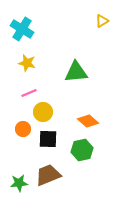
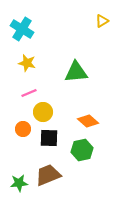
black square: moved 1 px right, 1 px up
